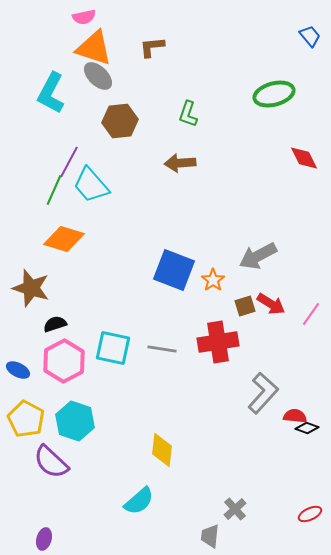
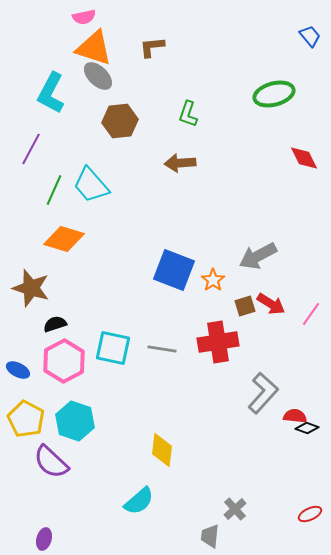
purple line: moved 38 px left, 13 px up
